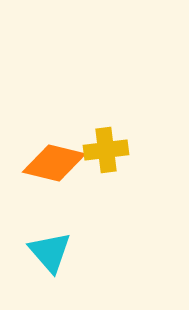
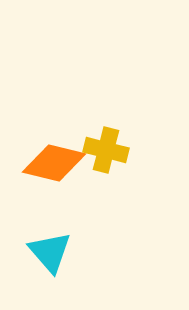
yellow cross: rotated 21 degrees clockwise
